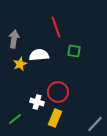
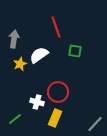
green square: moved 1 px right
white semicircle: rotated 30 degrees counterclockwise
